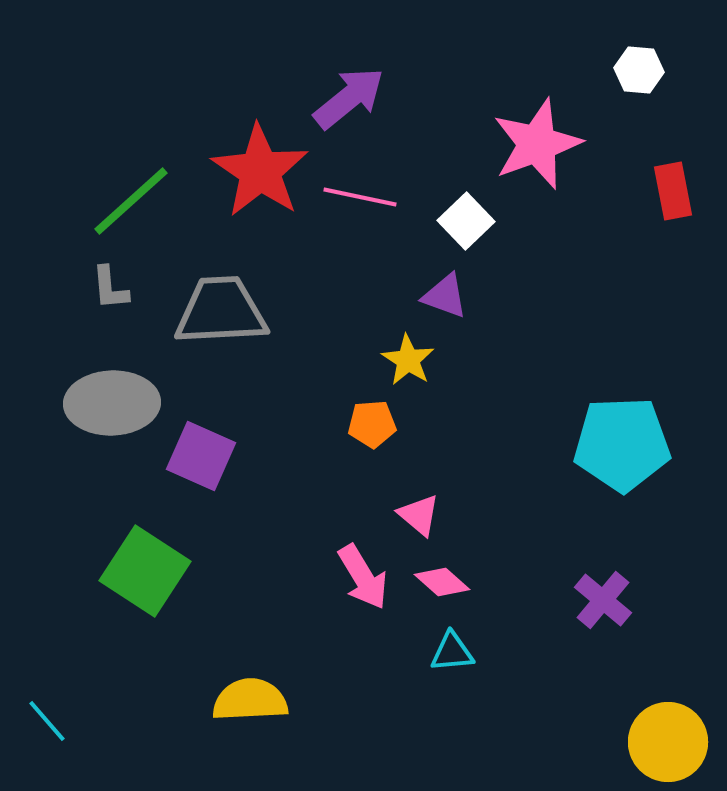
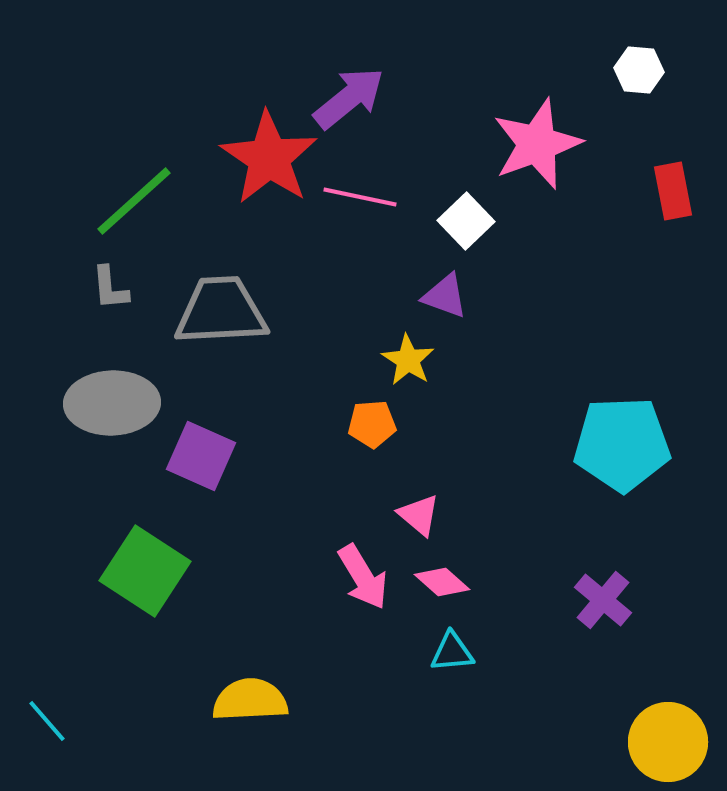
red star: moved 9 px right, 13 px up
green line: moved 3 px right
